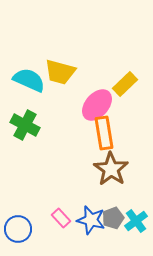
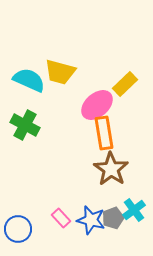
pink ellipse: rotated 8 degrees clockwise
cyan cross: moved 2 px left, 11 px up
